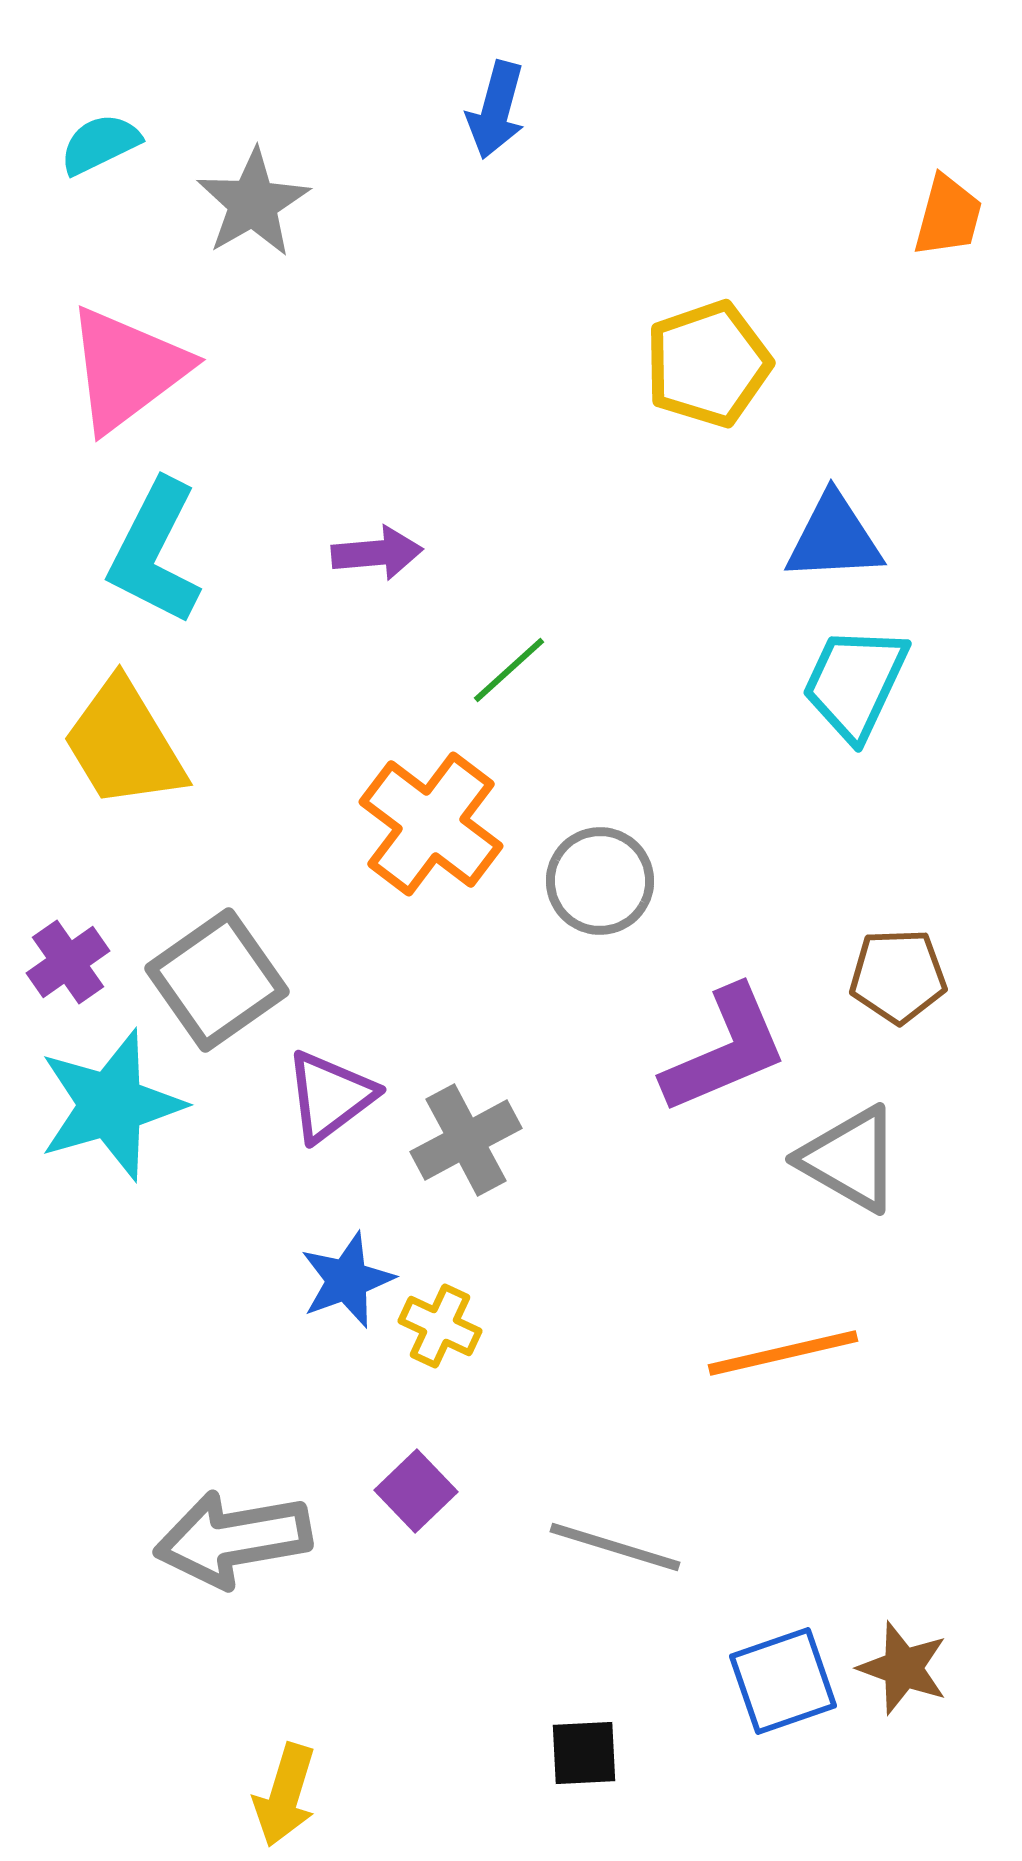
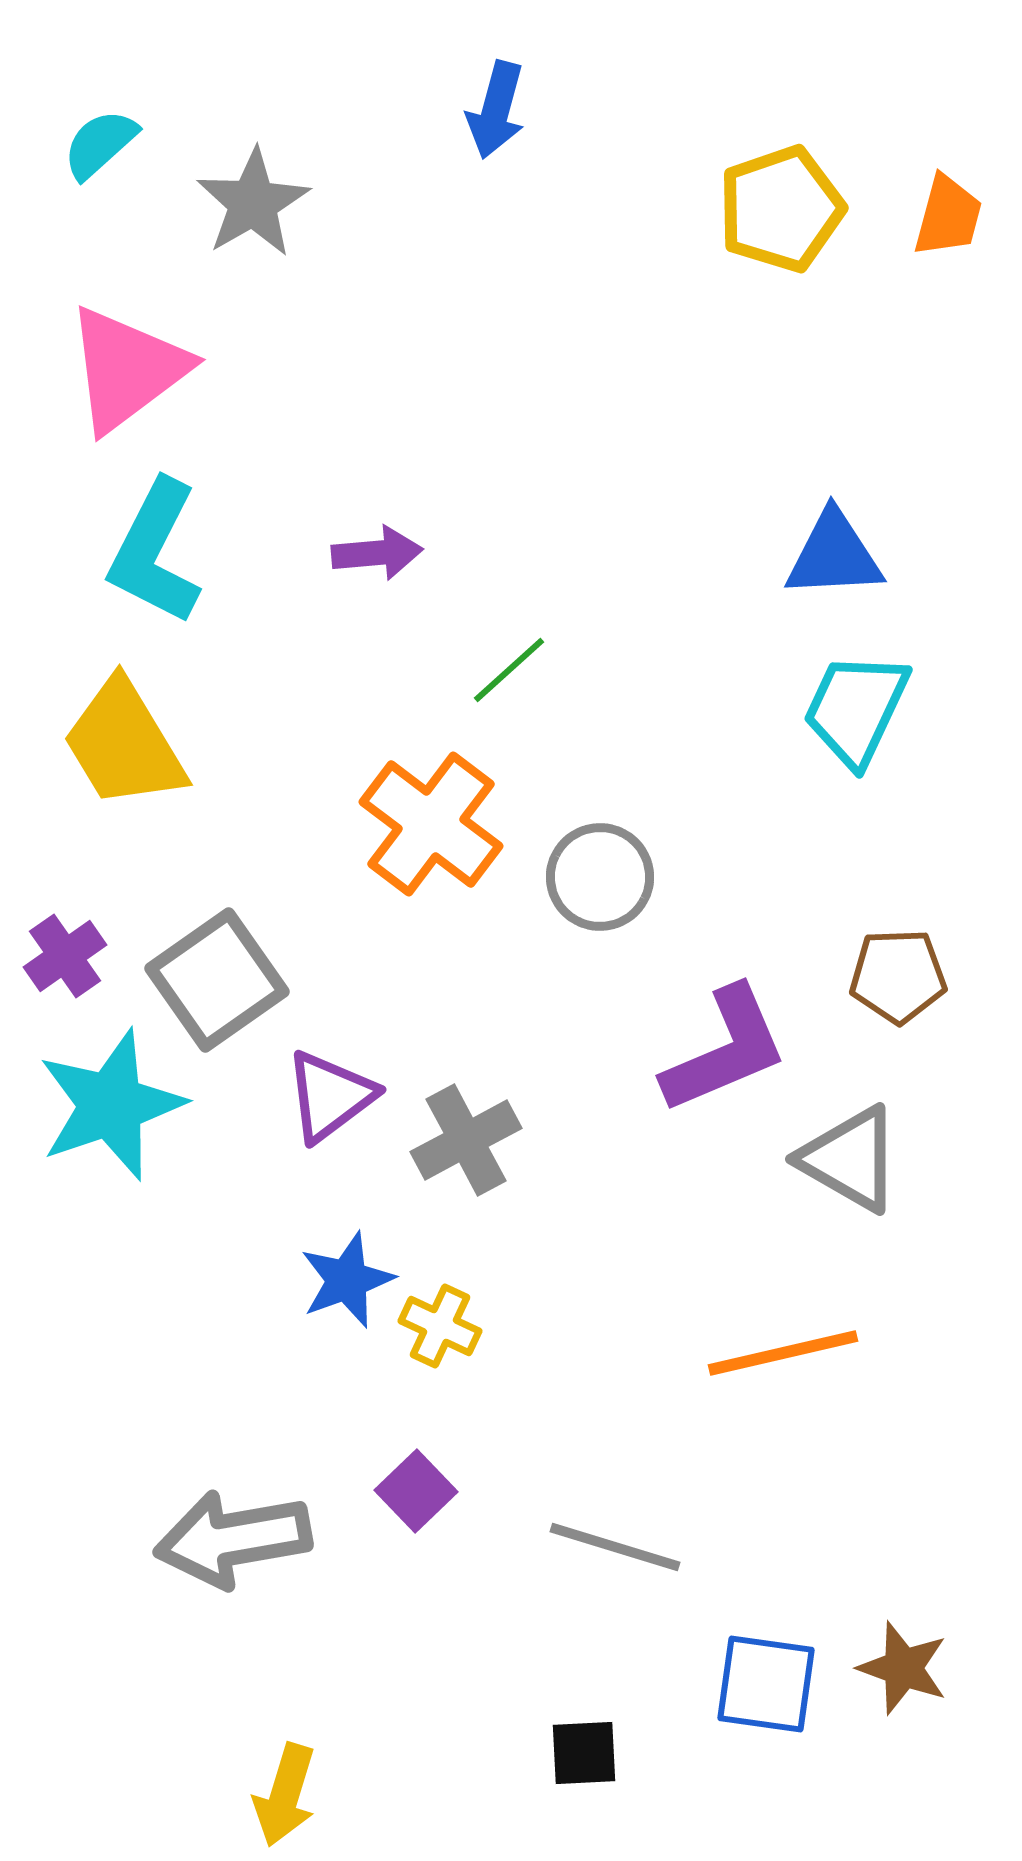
cyan semicircle: rotated 16 degrees counterclockwise
yellow pentagon: moved 73 px right, 155 px up
blue triangle: moved 17 px down
cyan trapezoid: moved 1 px right, 26 px down
gray circle: moved 4 px up
purple cross: moved 3 px left, 6 px up
cyan star: rotated 3 degrees counterclockwise
blue square: moved 17 px left, 3 px down; rotated 27 degrees clockwise
